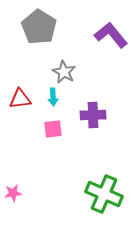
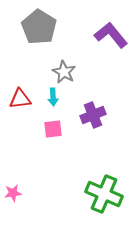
purple cross: rotated 20 degrees counterclockwise
